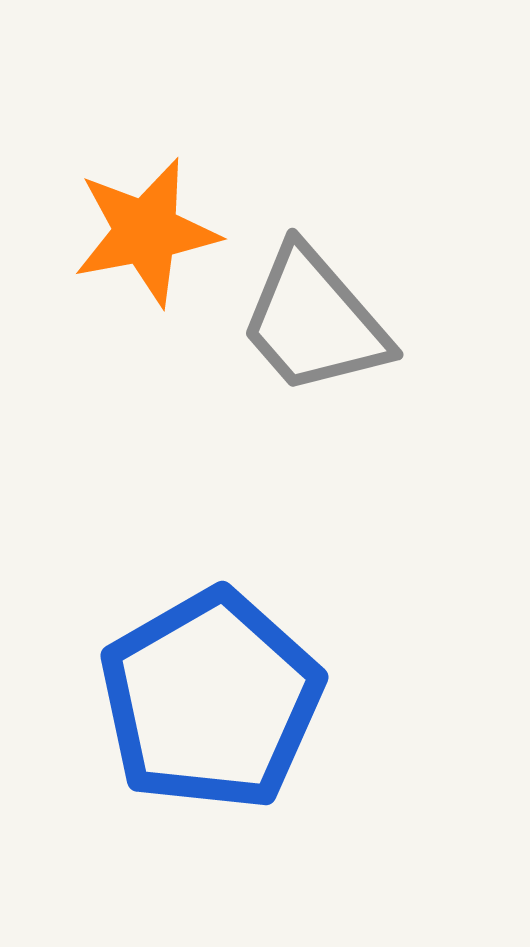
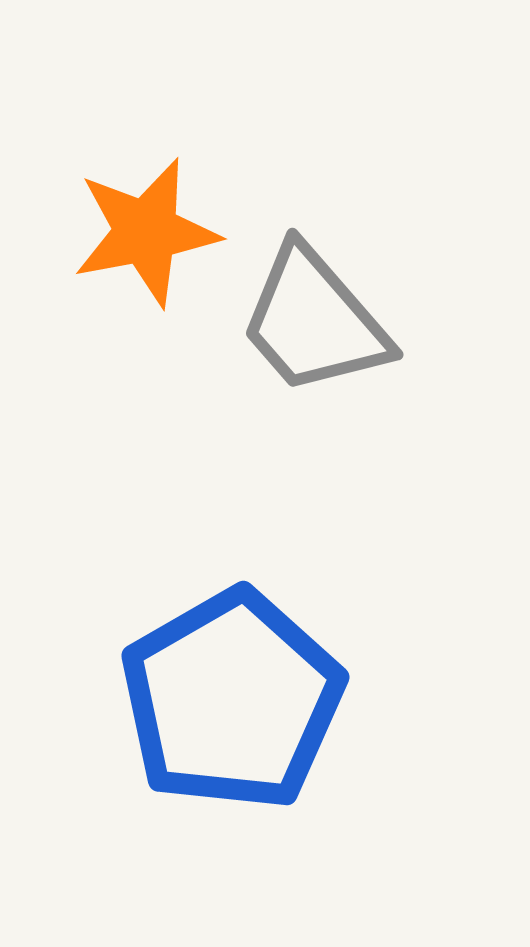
blue pentagon: moved 21 px right
